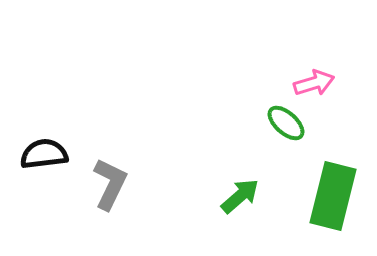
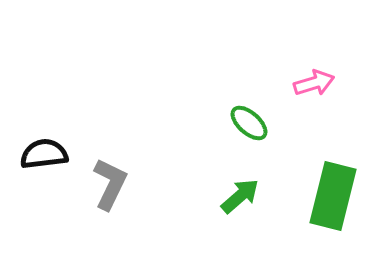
green ellipse: moved 37 px left
